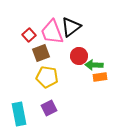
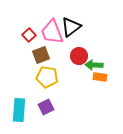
brown square: moved 2 px down
orange rectangle: rotated 16 degrees clockwise
purple square: moved 3 px left, 1 px up
cyan rectangle: moved 4 px up; rotated 15 degrees clockwise
